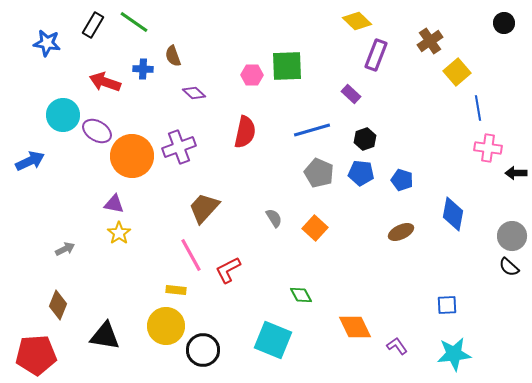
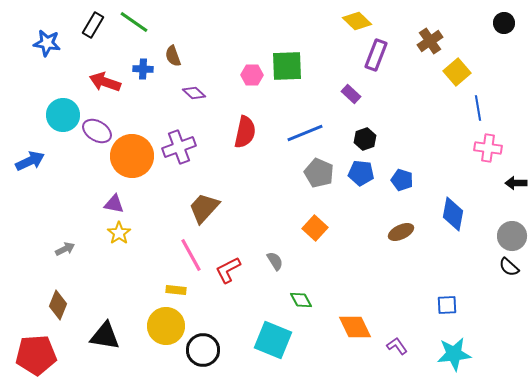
blue line at (312, 130): moved 7 px left, 3 px down; rotated 6 degrees counterclockwise
black arrow at (516, 173): moved 10 px down
gray semicircle at (274, 218): moved 1 px right, 43 px down
green diamond at (301, 295): moved 5 px down
